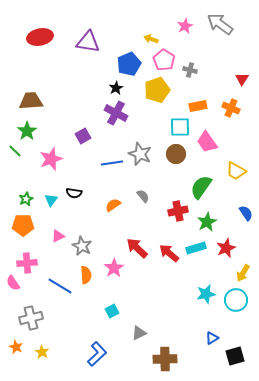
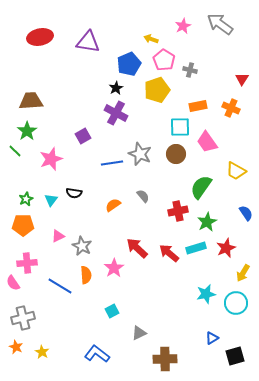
pink star at (185, 26): moved 2 px left
cyan circle at (236, 300): moved 3 px down
gray cross at (31, 318): moved 8 px left
blue L-shape at (97, 354): rotated 100 degrees counterclockwise
